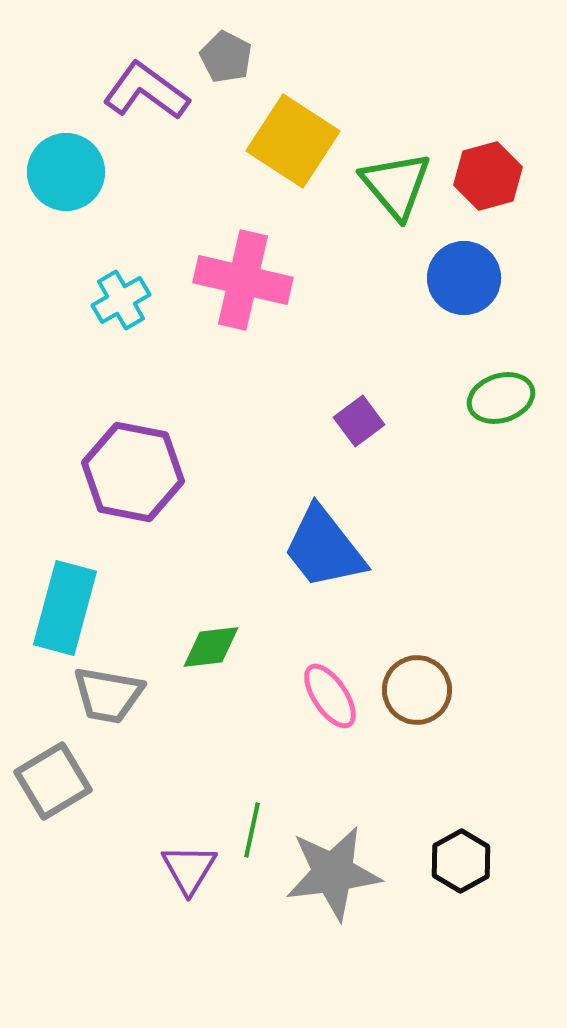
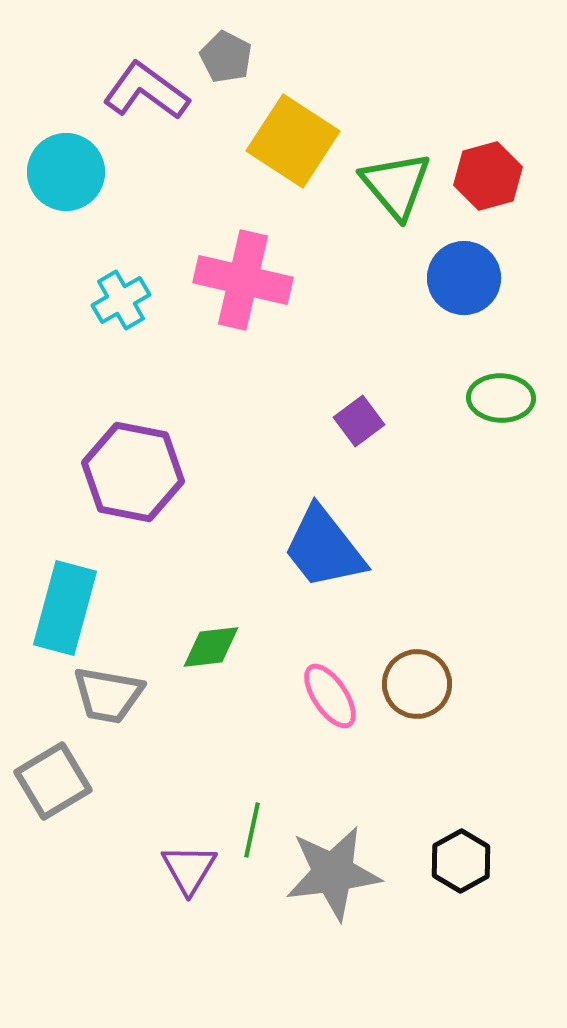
green ellipse: rotated 20 degrees clockwise
brown circle: moved 6 px up
